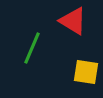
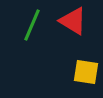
green line: moved 23 px up
